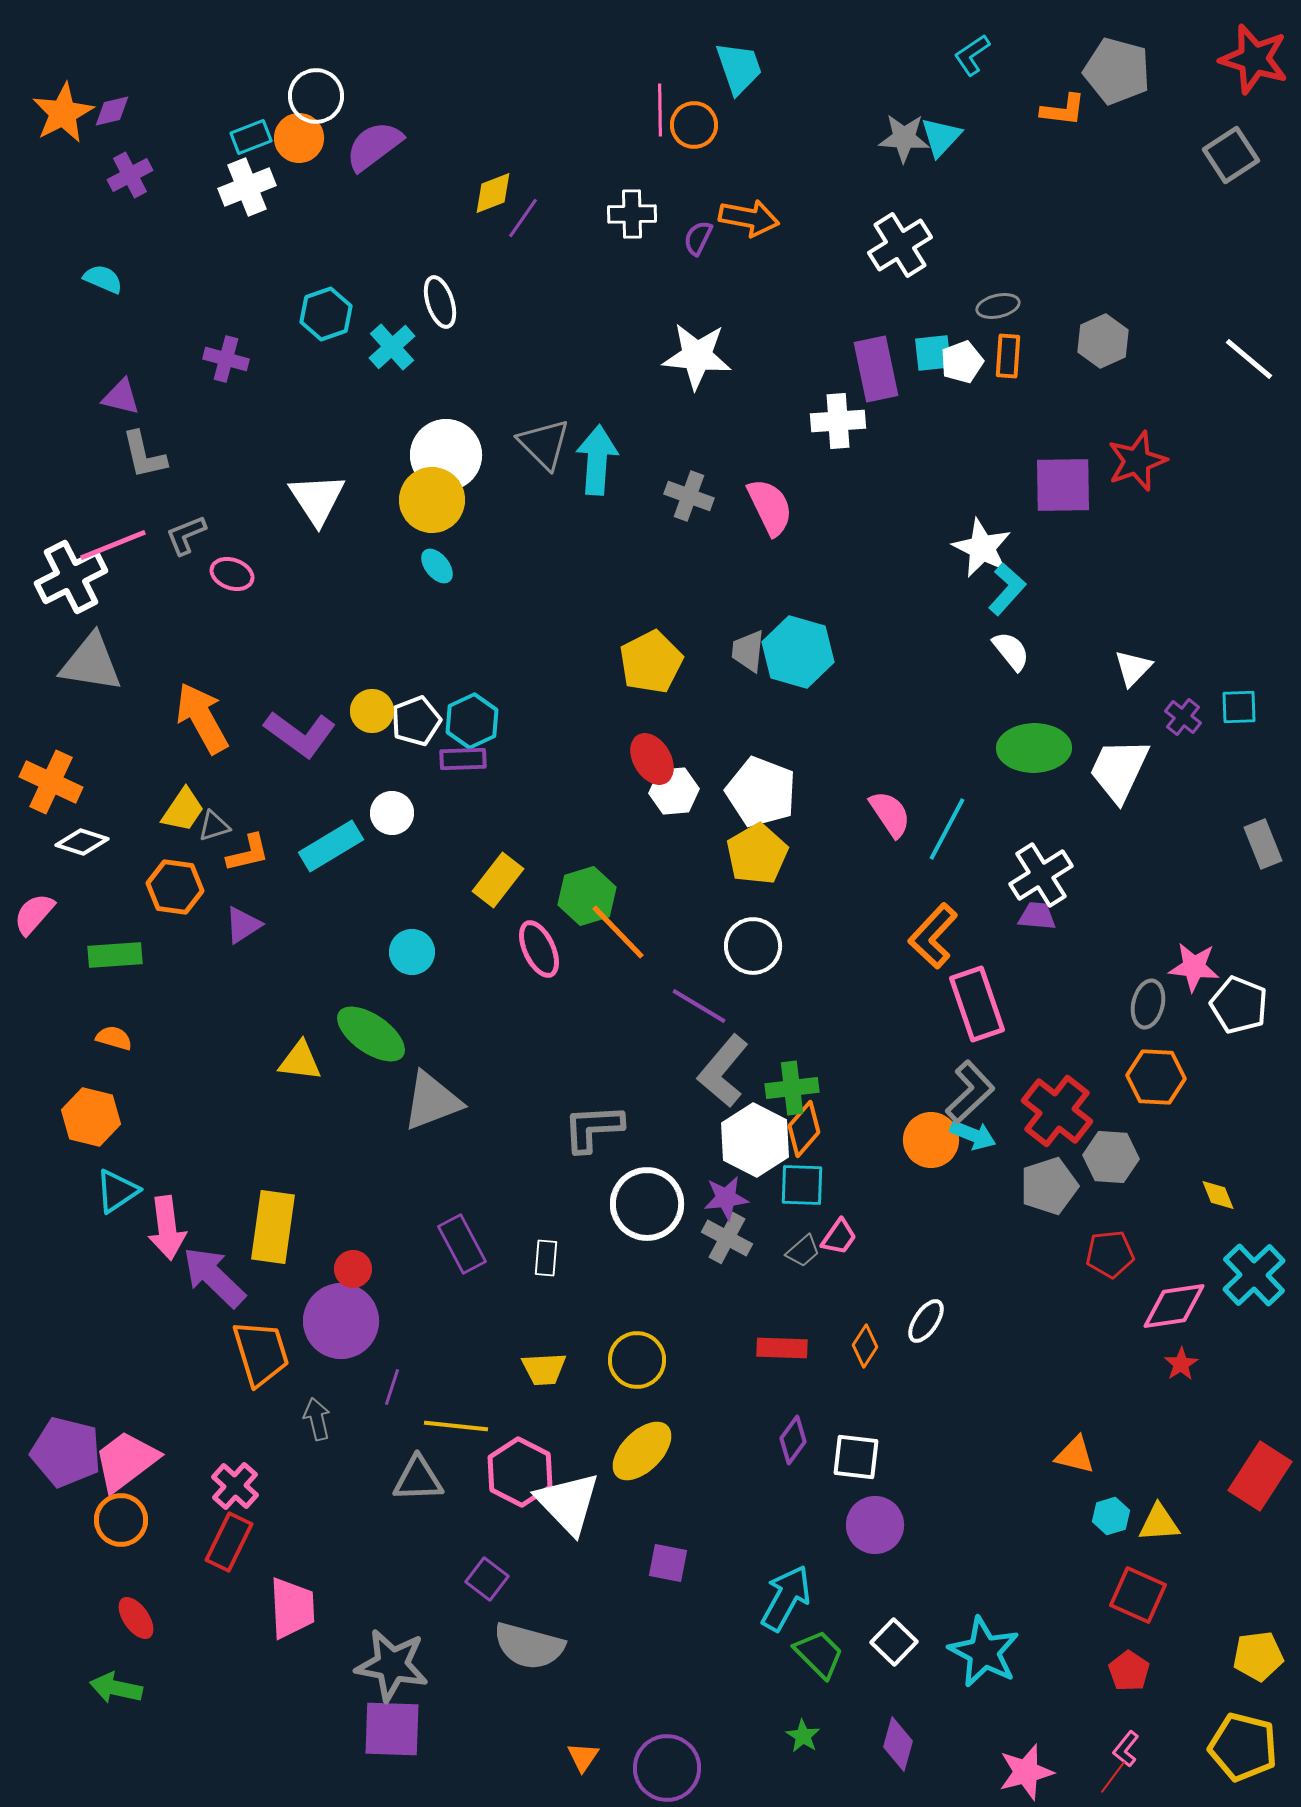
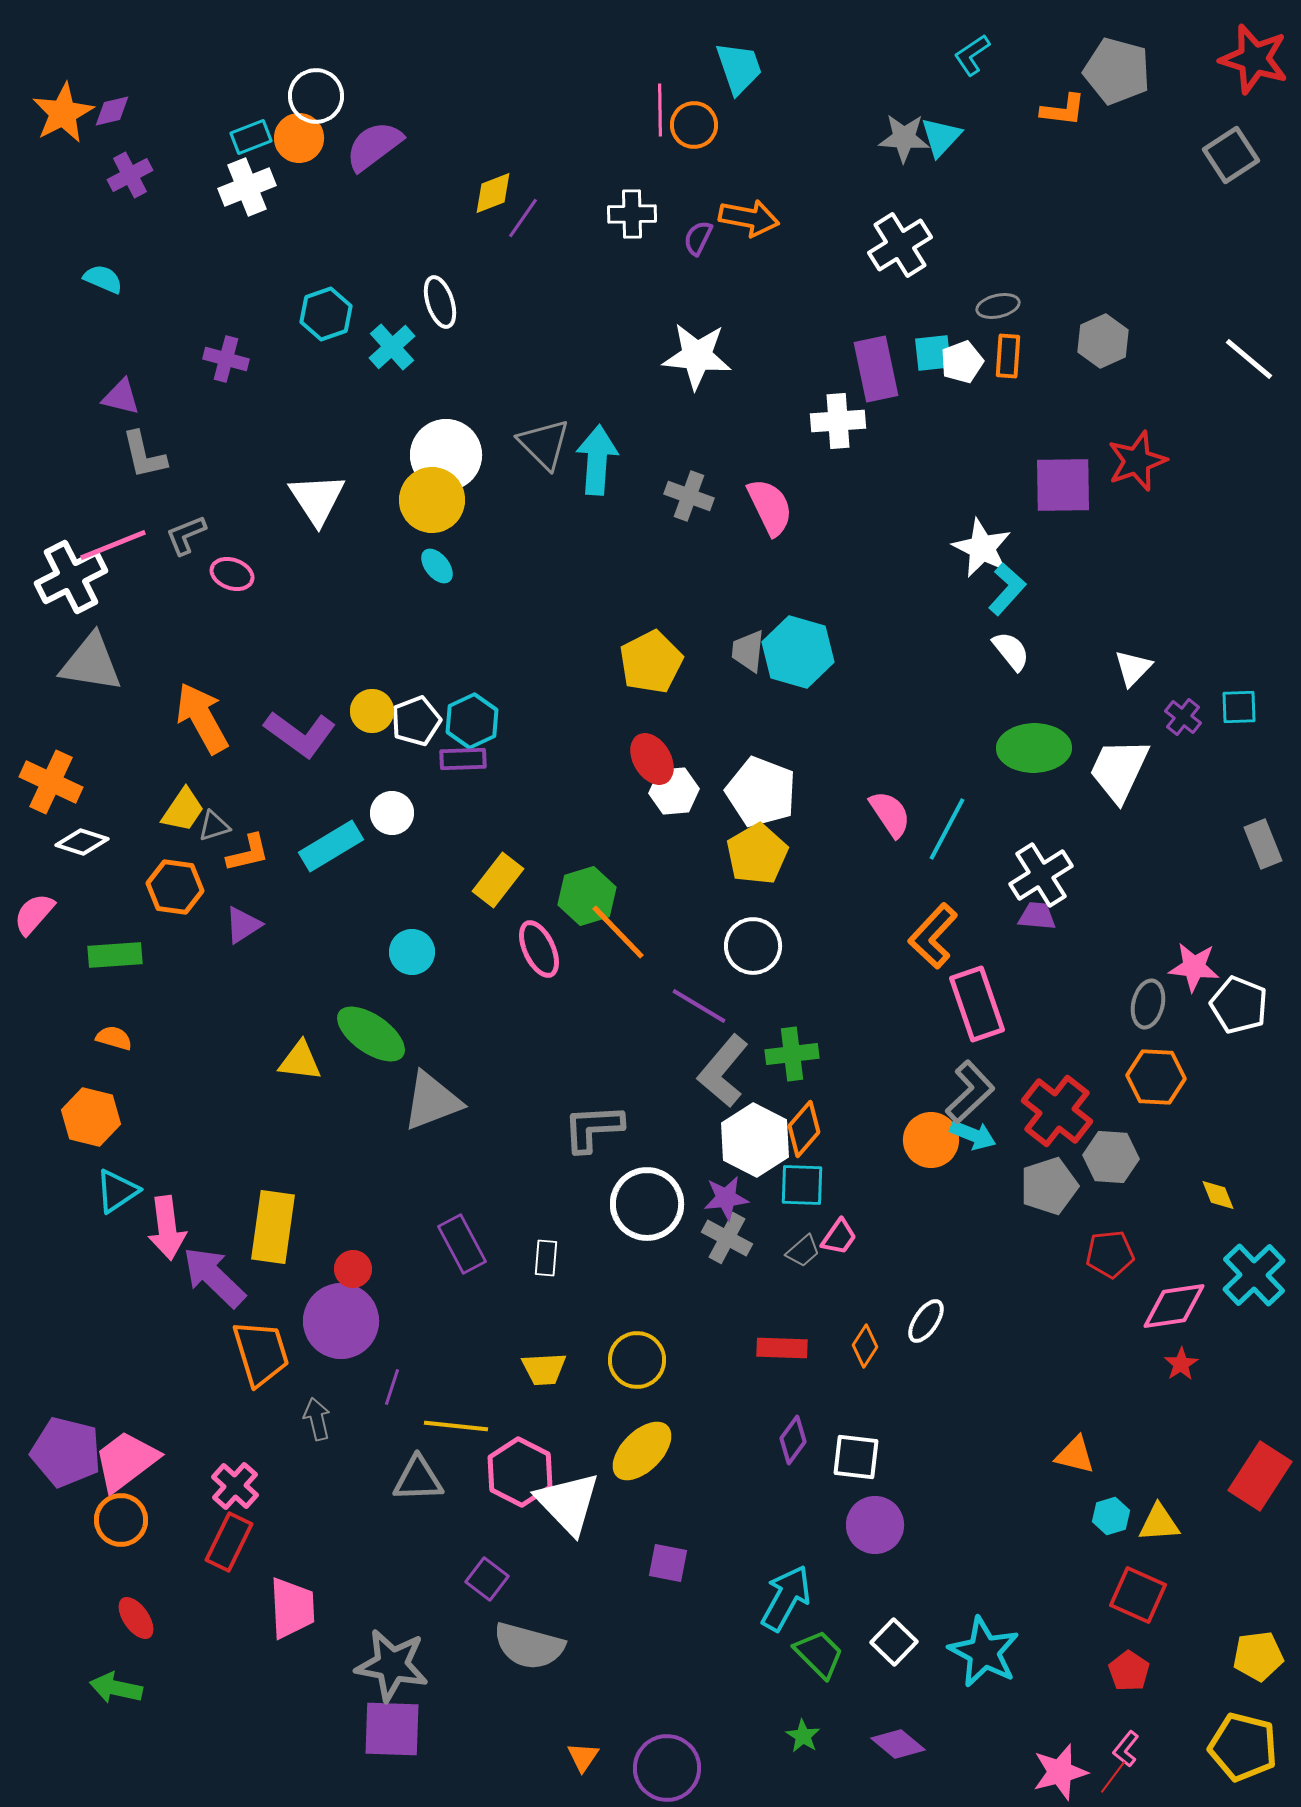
green cross at (792, 1088): moved 34 px up
purple diamond at (898, 1744): rotated 66 degrees counterclockwise
pink star at (1026, 1772): moved 34 px right
